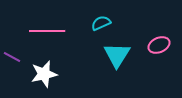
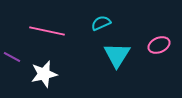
pink line: rotated 12 degrees clockwise
